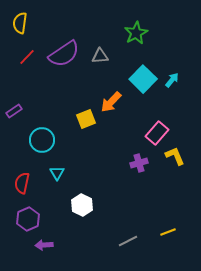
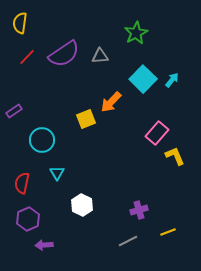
purple cross: moved 47 px down
